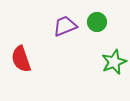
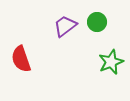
purple trapezoid: rotated 15 degrees counterclockwise
green star: moved 3 px left
